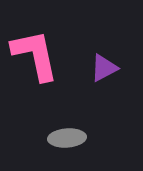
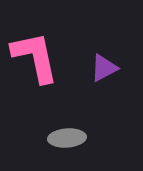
pink L-shape: moved 2 px down
